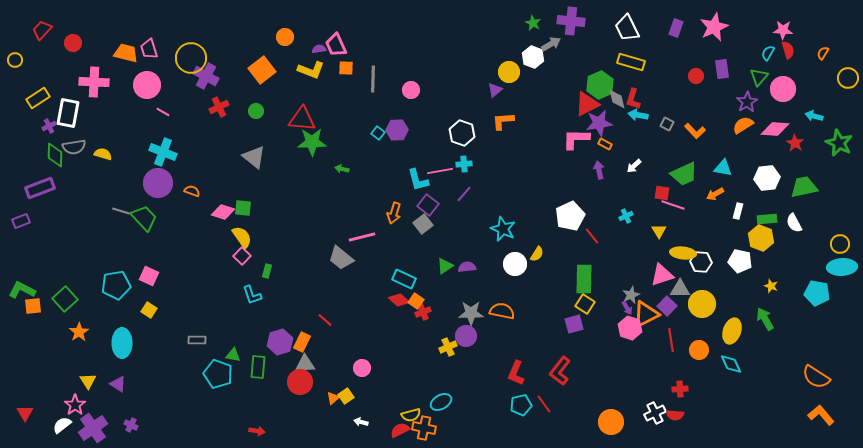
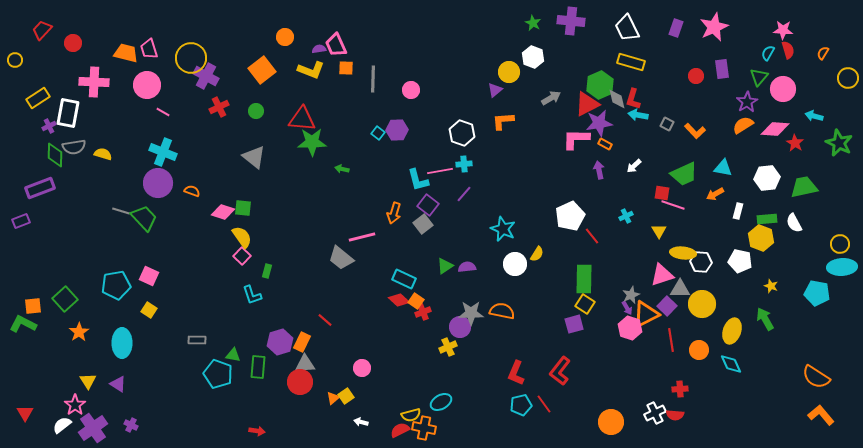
gray arrow at (551, 44): moved 54 px down
green L-shape at (22, 290): moved 1 px right, 34 px down
purple circle at (466, 336): moved 6 px left, 9 px up
